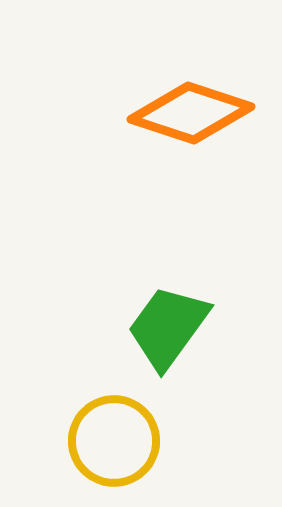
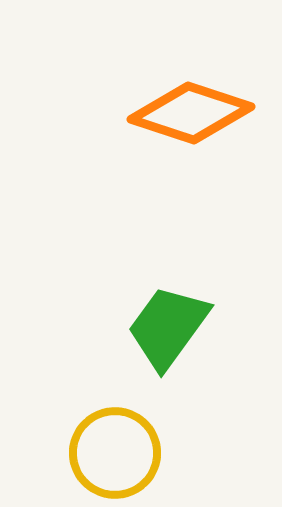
yellow circle: moved 1 px right, 12 px down
